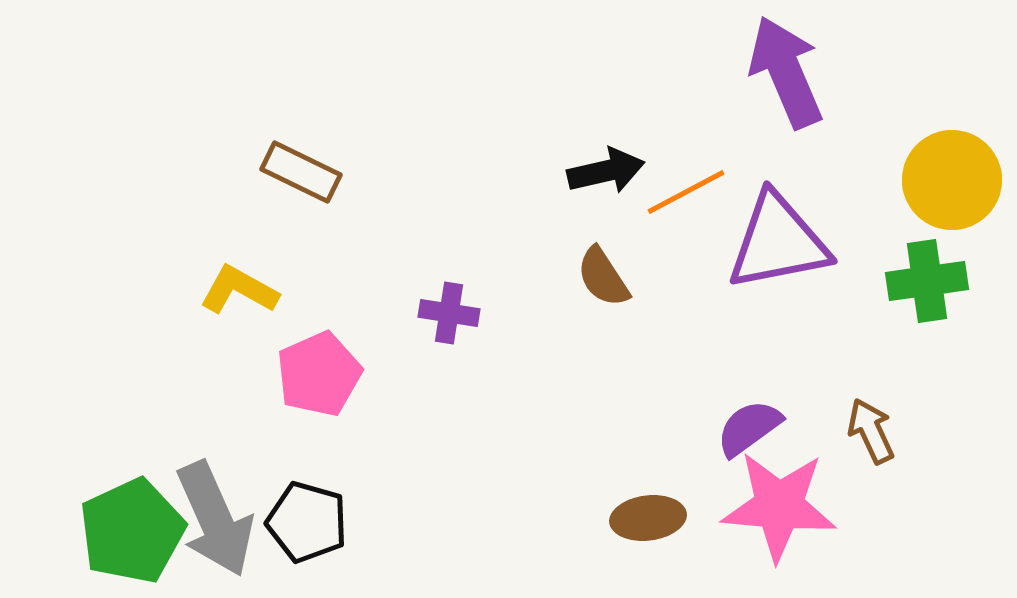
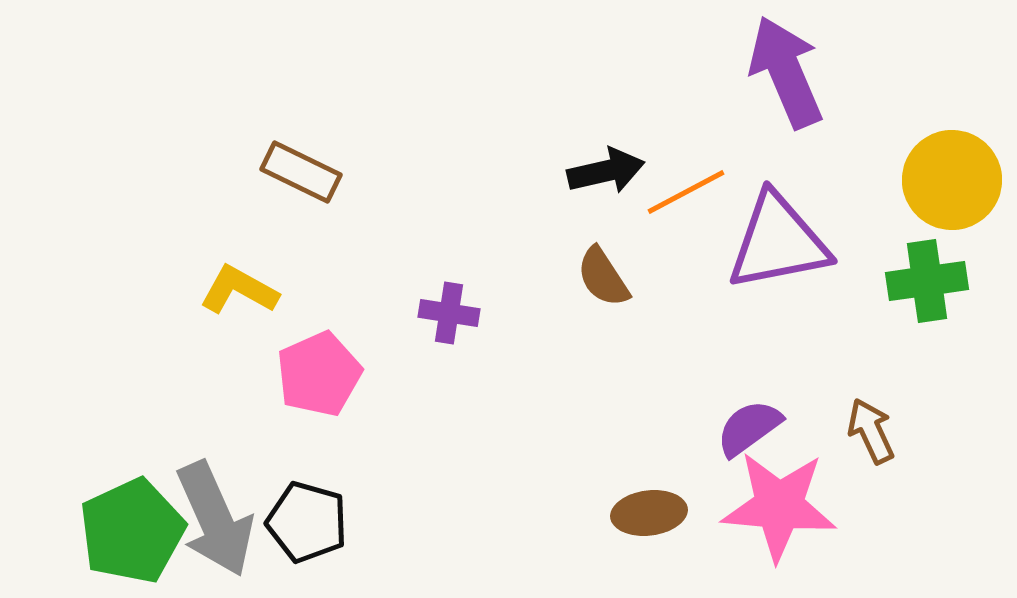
brown ellipse: moved 1 px right, 5 px up
